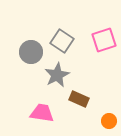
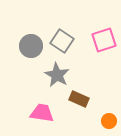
gray circle: moved 6 px up
gray star: rotated 15 degrees counterclockwise
